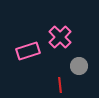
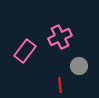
pink cross: rotated 20 degrees clockwise
pink rectangle: moved 3 px left; rotated 35 degrees counterclockwise
